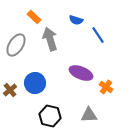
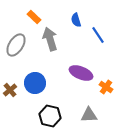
blue semicircle: rotated 56 degrees clockwise
